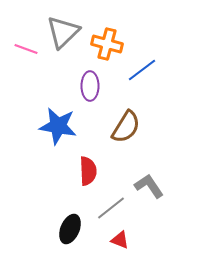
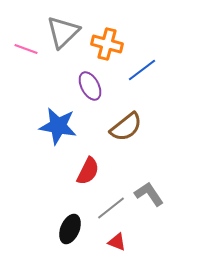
purple ellipse: rotated 28 degrees counterclockwise
brown semicircle: rotated 20 degrees clockwise
red semicircle: rotated 28 degrees clockwise
gray L-shape: moved 8 px down
red triangle: moved 3 px left, 2 px down
